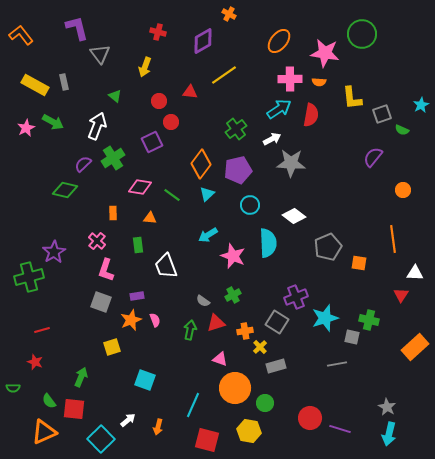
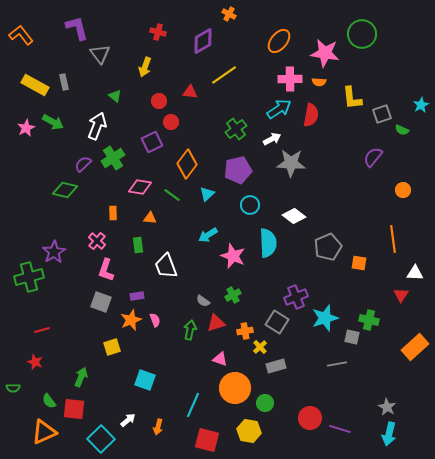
orange diamond at (201, 164): moved 14 px left
